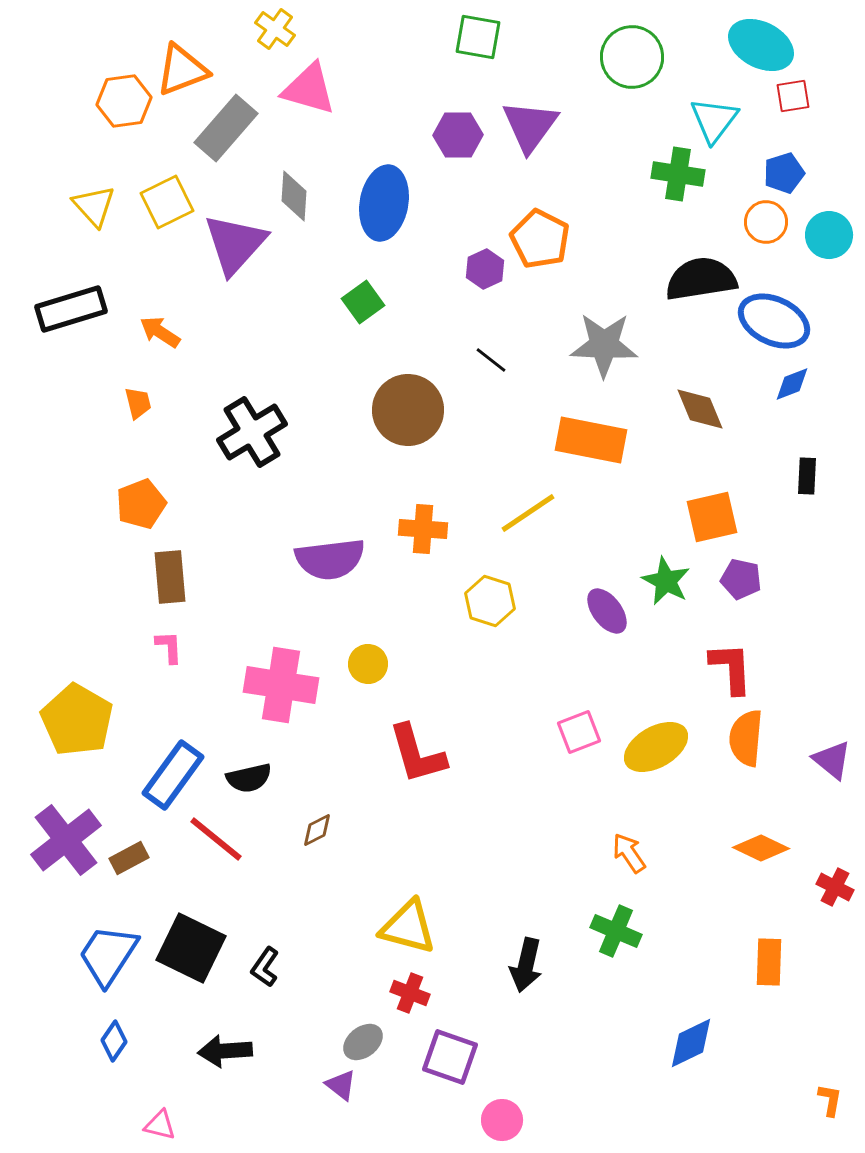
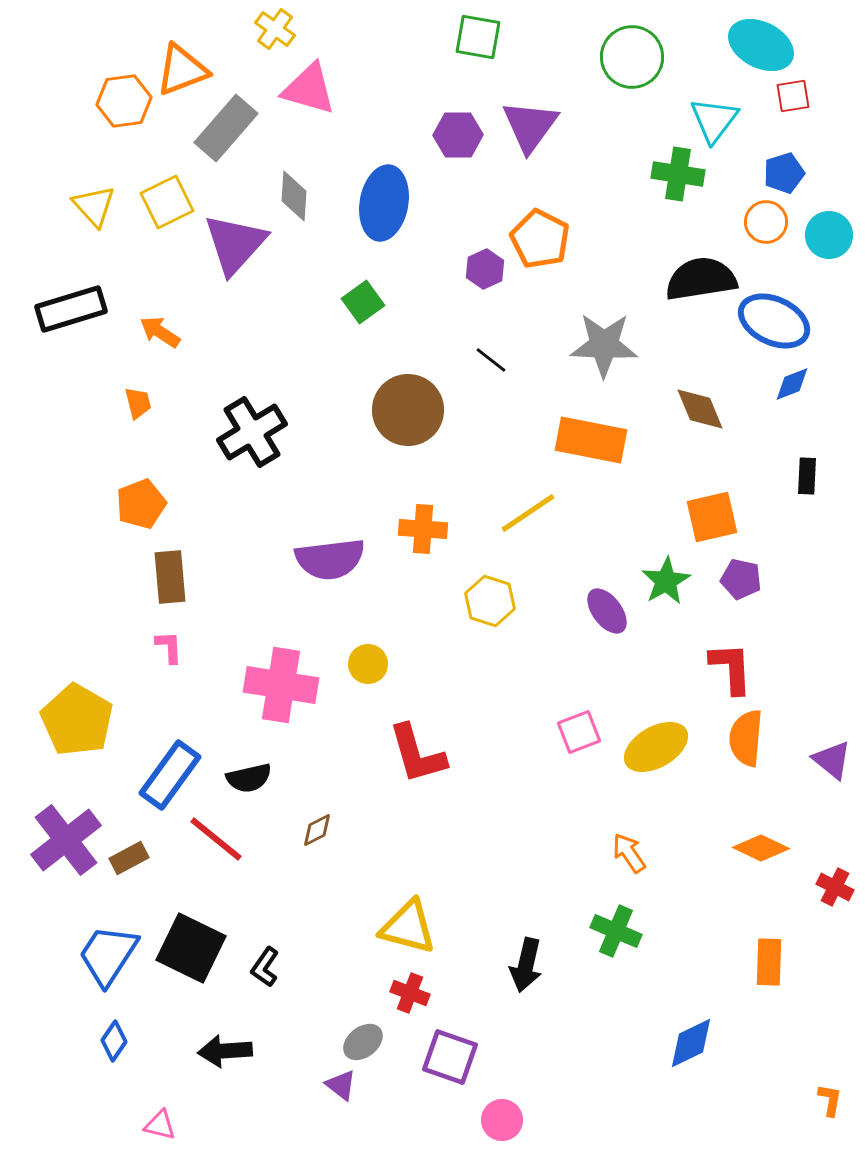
green star at (666, 581): rotated 15 degrees clockwise
blue rectangle at (173, 775): moved 3 px left
